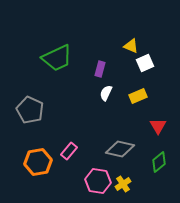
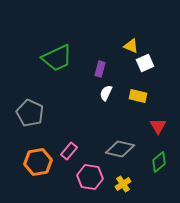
yellow rectangle: rotated 36 degrees clockwise
gray pentagon: moved 3 px down
pink hexagon: moved 8 px left, 4 px up
